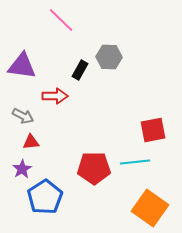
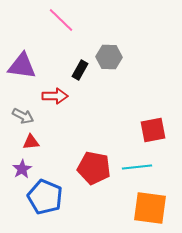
cyan line: moved 2 px right, 5 px down
red pentagon: rotated 12 degrees clockwise
blue pentagon: rotated 16 degrees counterclockwise
orange square: rotated 27 degrees counterclockwise
